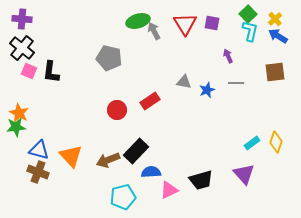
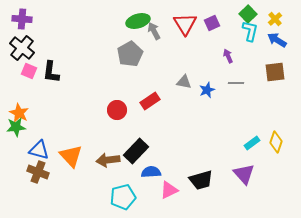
purple square: rotated 35 degrees counterclockwise
blue arrow: moved 1 px left, 4 px down
gray pentagon: moved 21 px right, 4 px up; rotated 30 degrees clockwise
brown arrow: rotated 15 degrees clockwise
